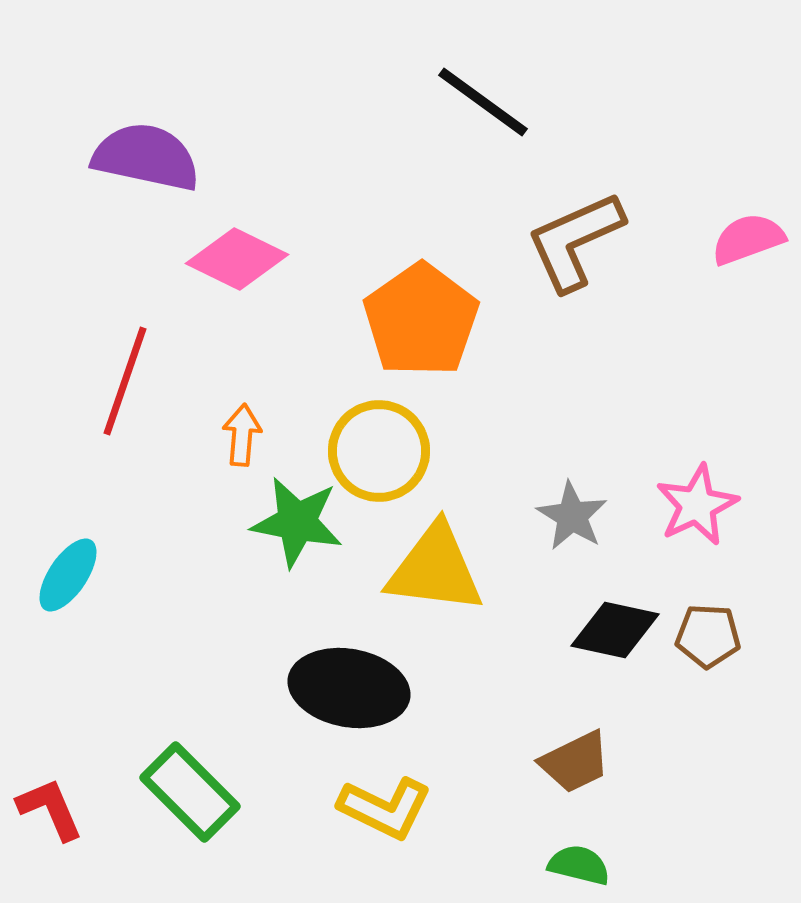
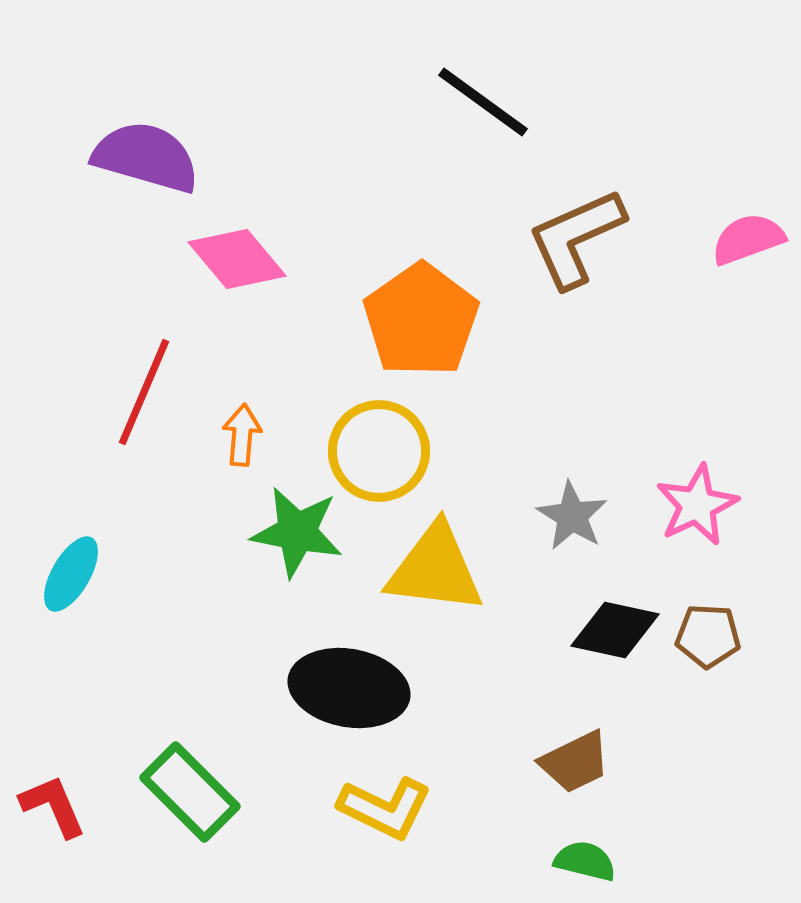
purple semicircle: rotated 4 degrees clockwise
brown L-shape: moved 1 px right, 3 px up
pink diamond: rotated 24 degrees clockwise
red line: moved 19 px right, 11 px down; rotated 4 degrees clockwise
green star: moved 10 px down
cyan ellipse: moved 3 px right, 1 px up; rotated 4 degrees counterclockwise
red L-shape: moved 3 px right, 3 px up
green semicircle: moved 6 px right, 4 px up
